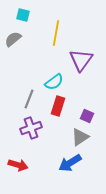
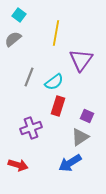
cyan square: moved 4 px left; rotated 24 degrees clockwise
gray line: moved 22 px up
